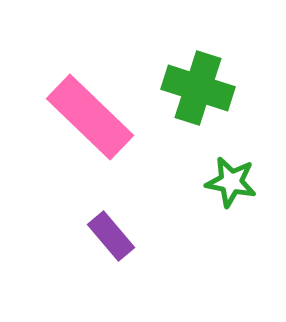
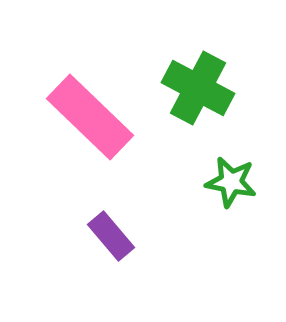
green cross: rotated 10 degrees clockwise
